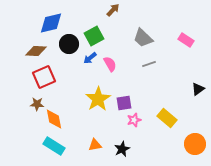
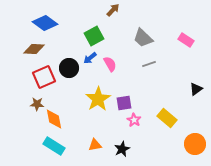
blue diamond: moved 6 px left; rotated 50 degrees clockwise
black circle: moved 24 px down
brown diamond: moved 2 px left, 2 px up
black triangle: moved 2 px left
pink star: rotated 24 degrees counterclockwise
